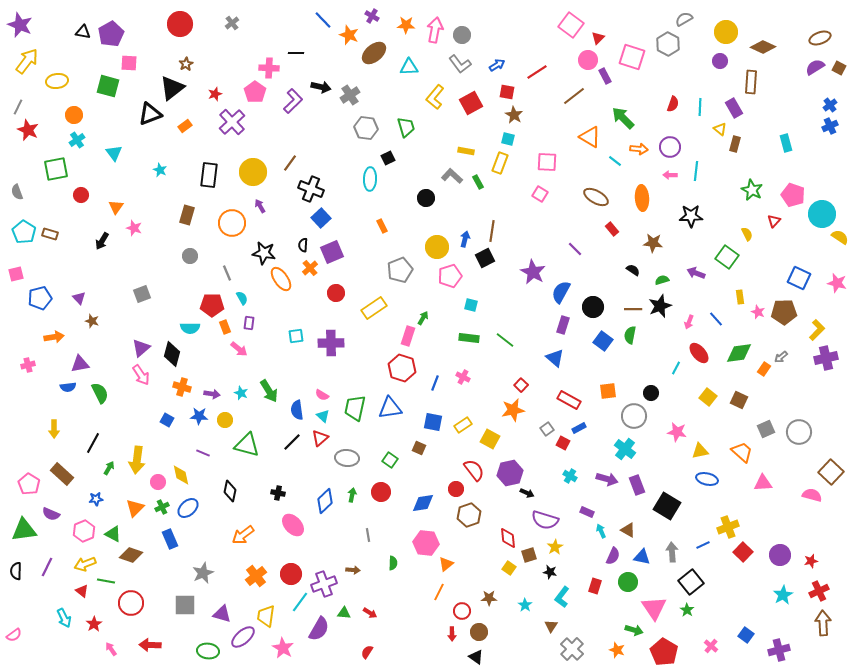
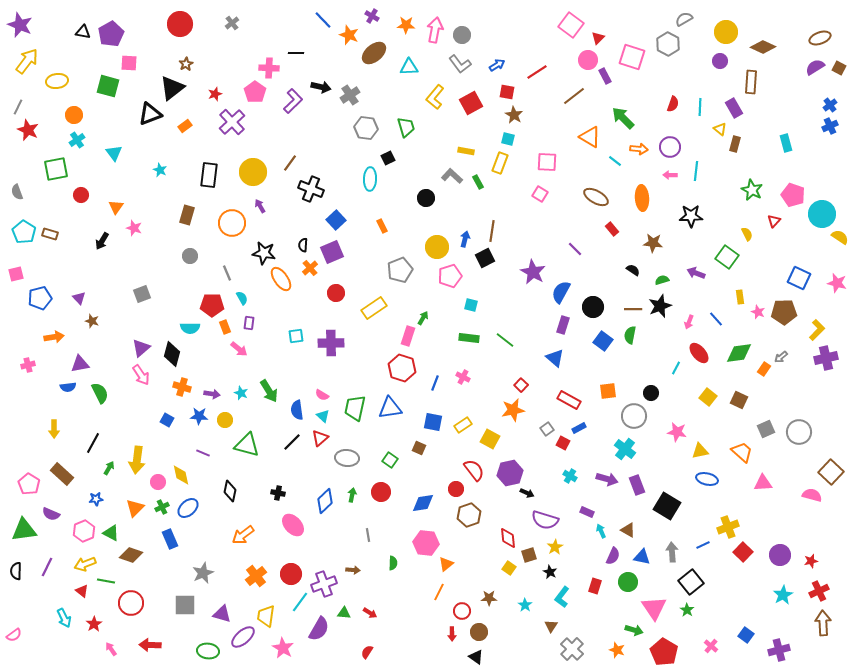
blue square at (321, 218): moved 15 px right, 2 px down
green triangle at (113, 534): moved 2 px left, 1 px up
black star at (550, 572): rotated 16 degrees clockwise
